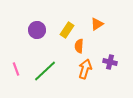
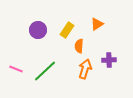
purple circle: moved 1 px right
purple cross: moved 1 px left, 2 px up; rotated 16 degrees counterclockwise
pink line: rotated 48 degrees counterclockwise
